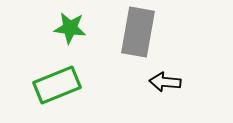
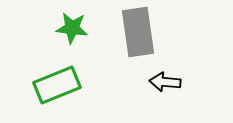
green star: moved 2 px right
gray rectangle: rotated 18 degrees counterclockwise
